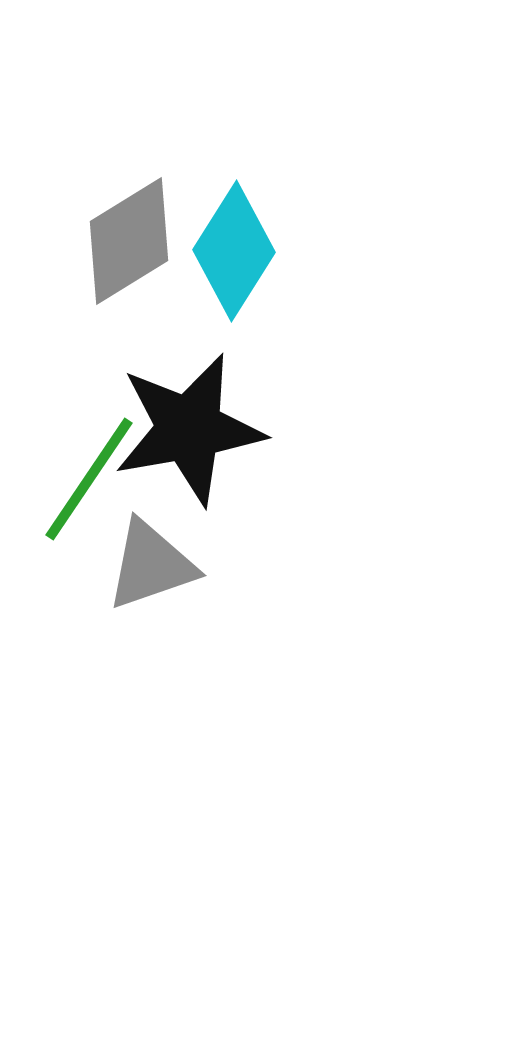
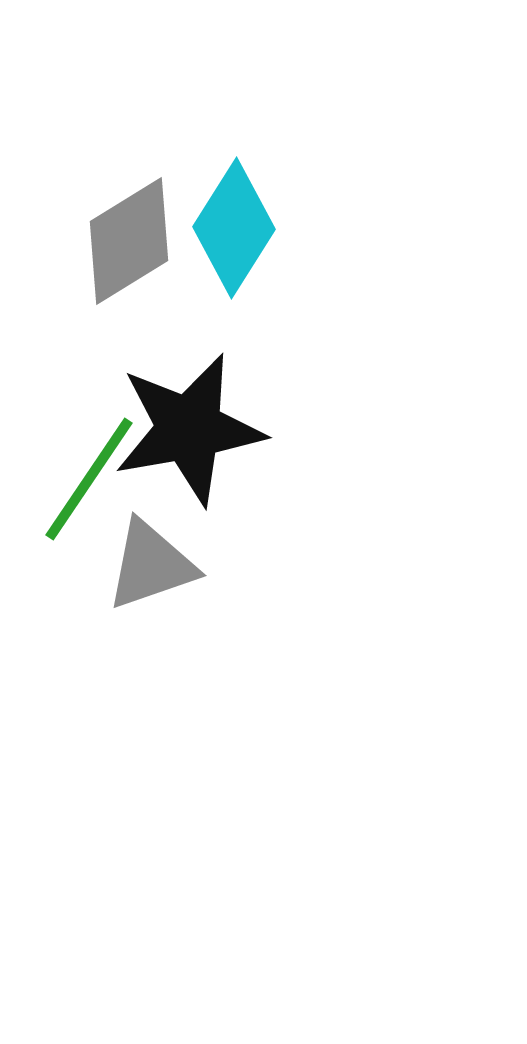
cyan diamond: moved 23 px up
